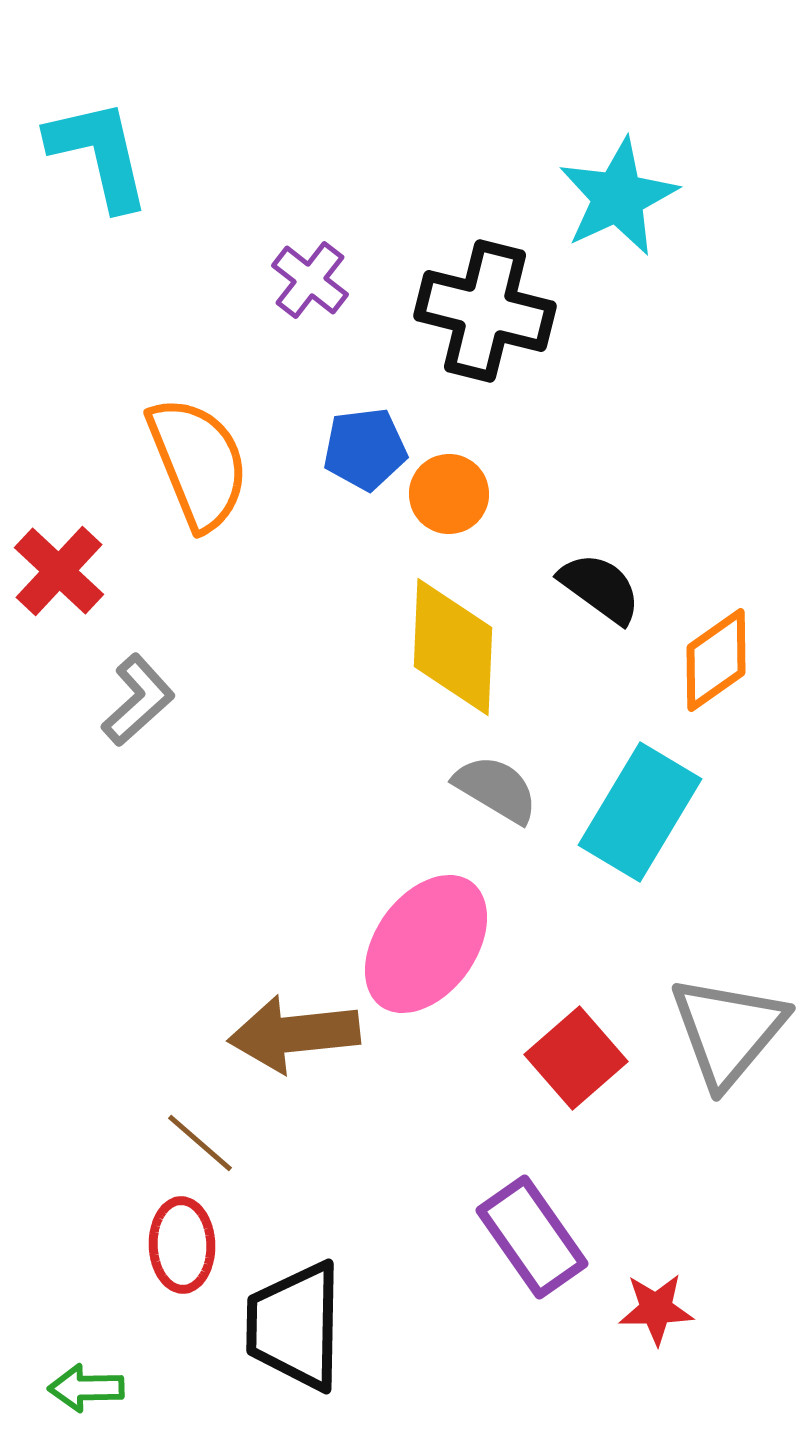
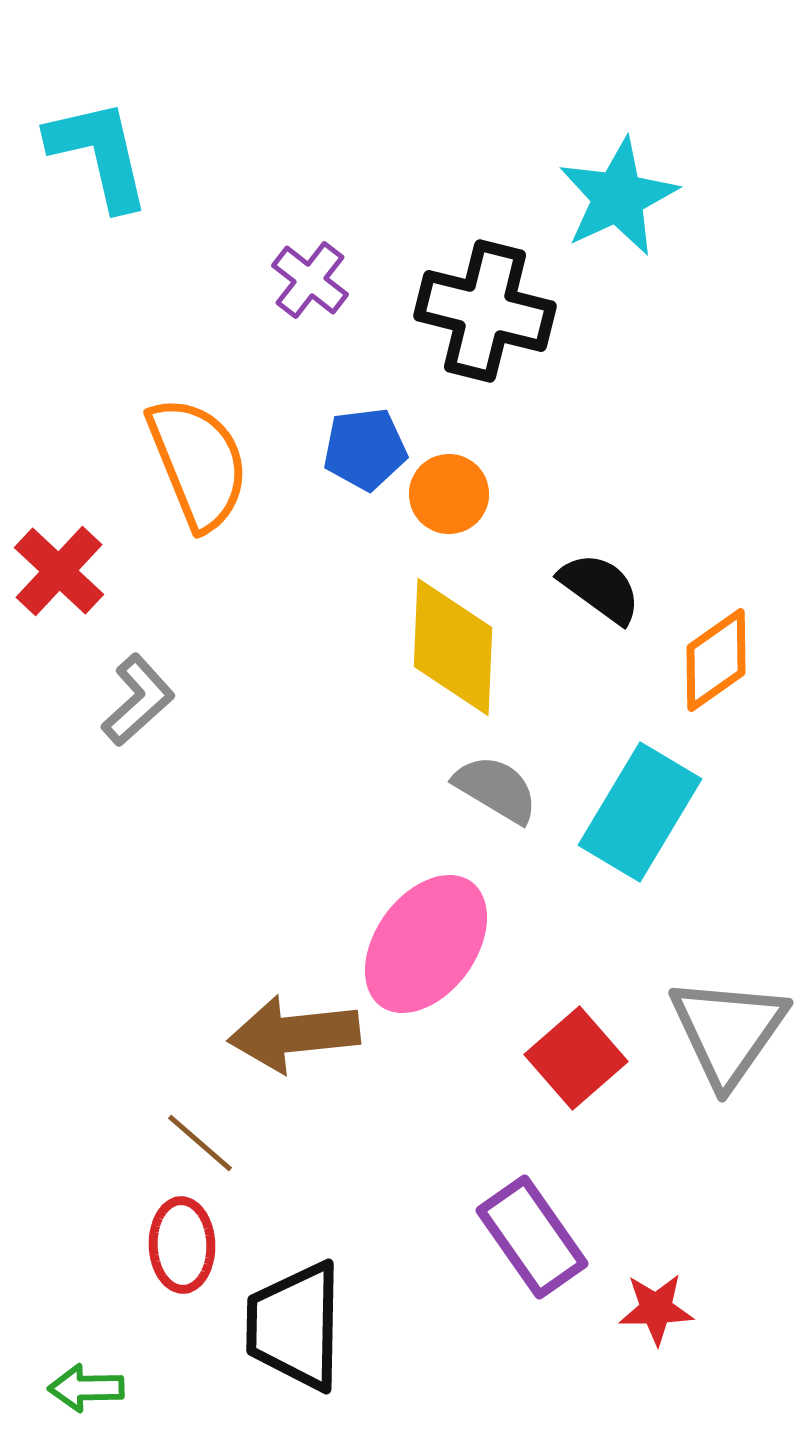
gray triangle: rotated 5 degrees counterclockwise
